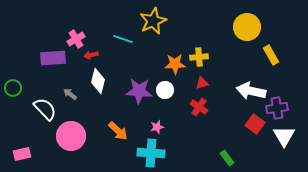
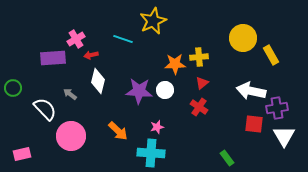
yellow circle: moved 4 px left, 11 px down
red triangle: rotated 24 degrees counterclockwise
red square: moved 1 px left; rotated 30 degrees counterclockwise
